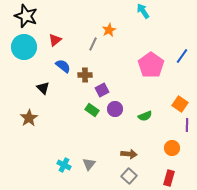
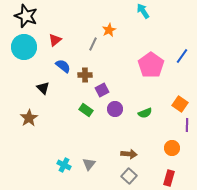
green rectangle: moved 6 px left
green semicircle: moved 3 px up
